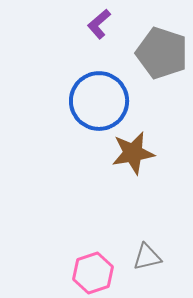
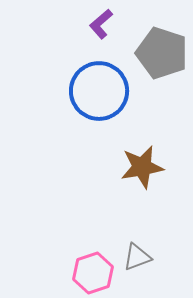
purple L-shape: moved 2 px right
blue circle: moved 10 px up
brown star: moved 9 px right, 14 px down
gray triangle: moved 10 px left; rotated 8 degrees counterclockwise
